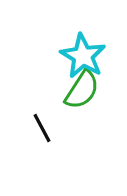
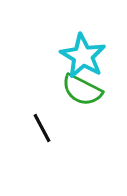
green semicircle: rotated 84 degrees clockwise
